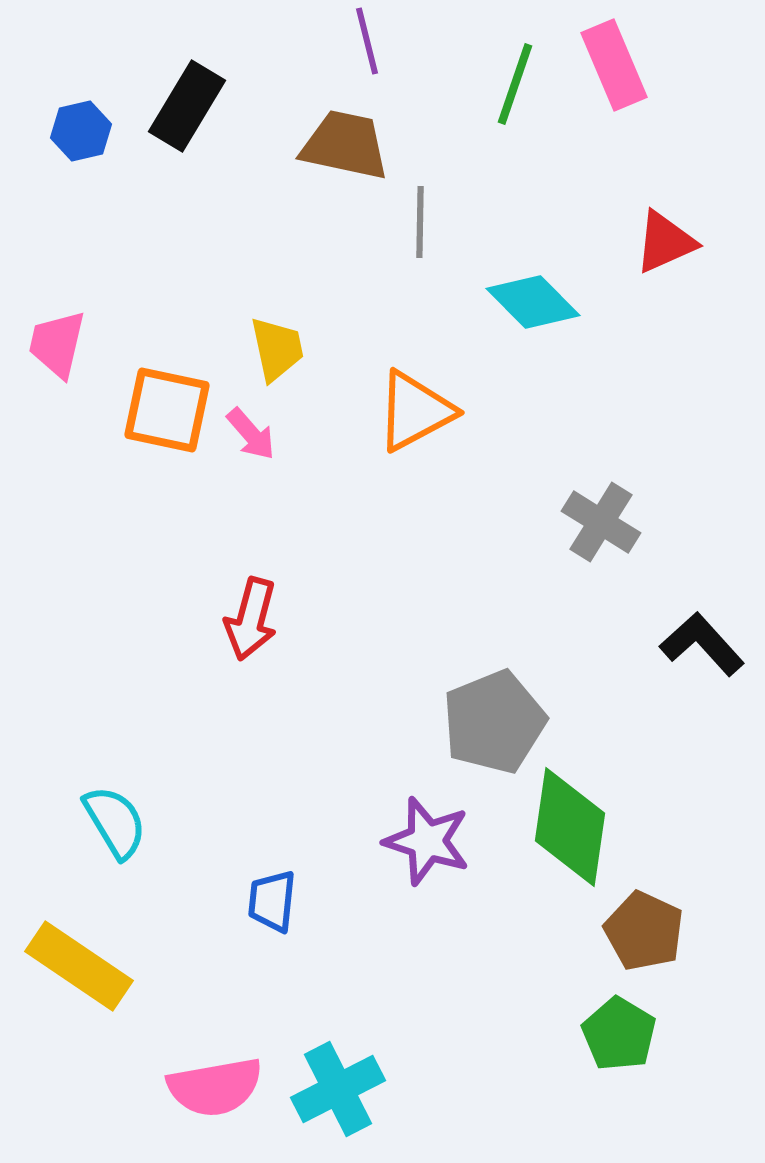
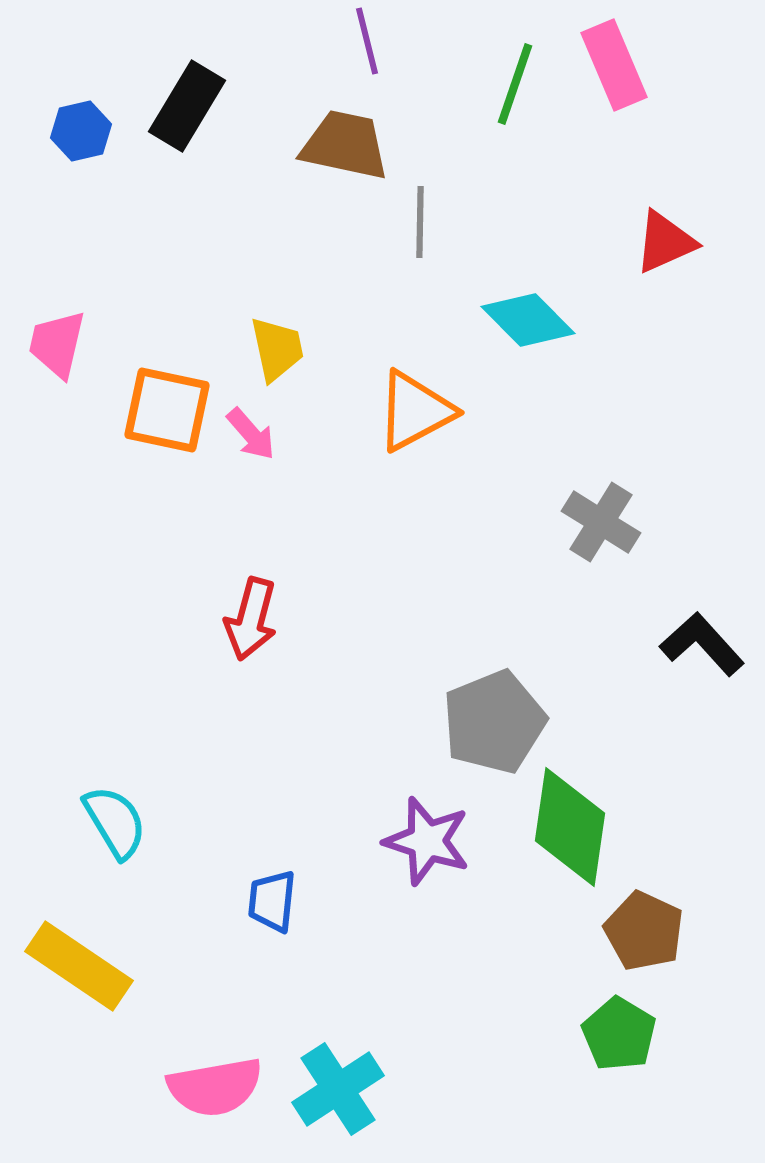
cyan diamond: moved 5 px left, 18 px down
cyan cross: rotated 6 degrees counterclockwise
